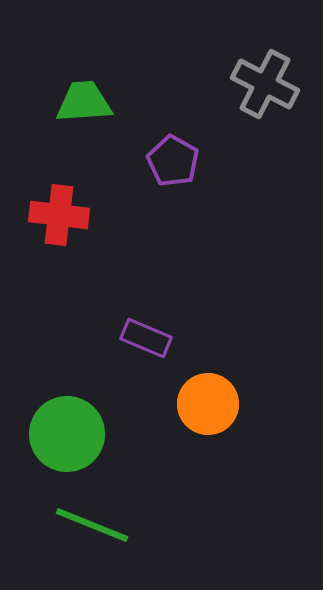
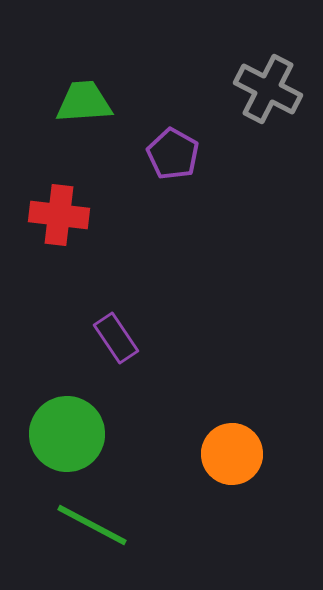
gray cross: moved 3 px right, 5 px down
purple pentagon: moved 7 px up
purple rectangle: moved 30 px left; rotated 33 degrees clockwise
orange circle: moved 24 px right, 50 px down
green line: rotated 6 degrees clockwise
